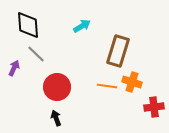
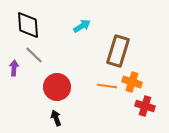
gray line: moved 2 px left, 1 px down
purple arrow: rotated 21 degrees counterclockwise
red cross: moved 9 px left, 1 px up; rotated 24 degrees clockwise
